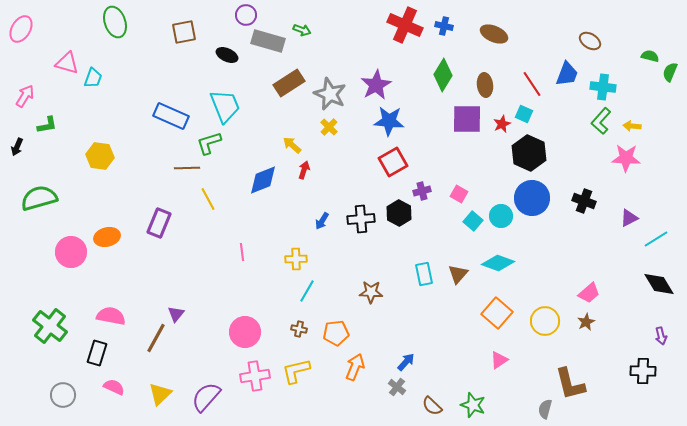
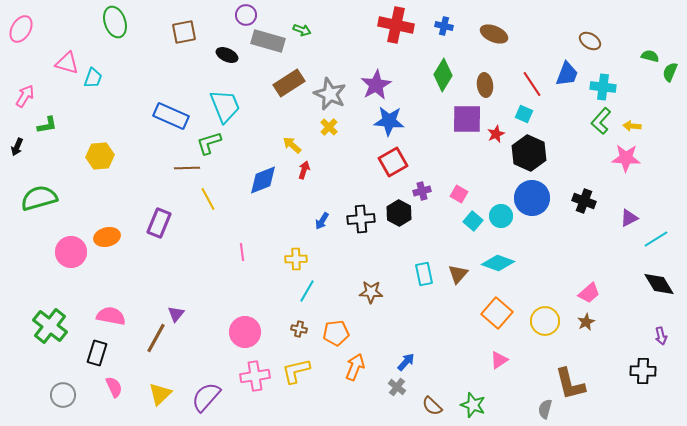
red cross at (405, 25): moved 9 px left; rotated 12 degrees counterclockwise
red star at (502, 124): moved 6 px left, 10 px down
yellow hexagon at (100, 156): rotated 12 degrees counterclockwise
pink semicircle at (114, 387): rotated 40 degrees clockwise
